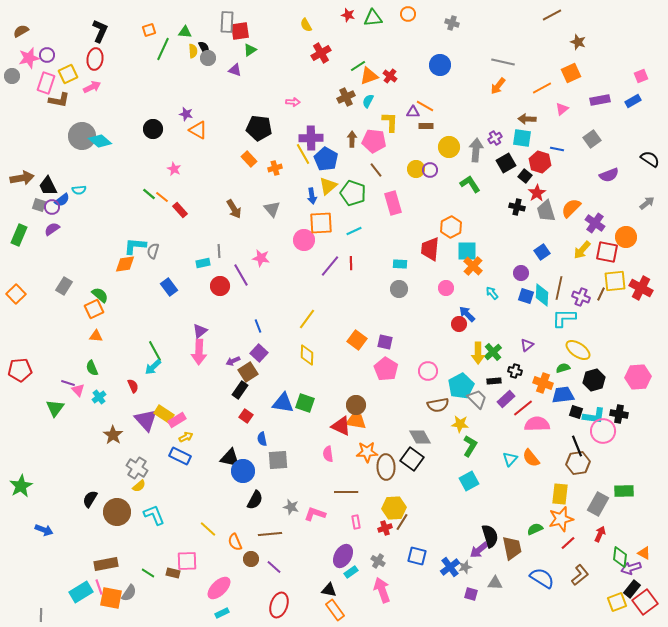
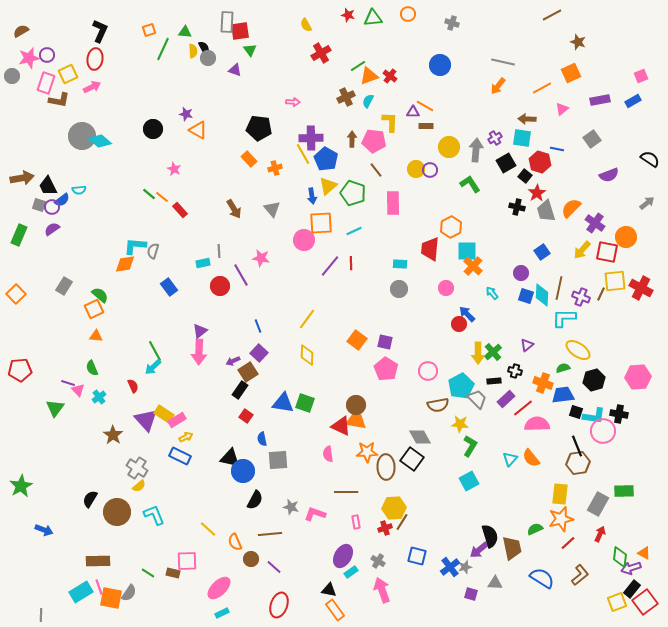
green triangle at (250, 50): rotated 32 degrees counterclockwise
pink rectangle at (393, 203): rotated 15 degrees clockwise
brown rectangle at (106, 564): moved 8 px left, 3 px up; rotated 10 degrees clockwise
